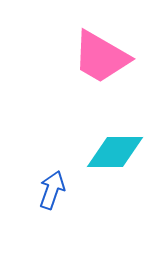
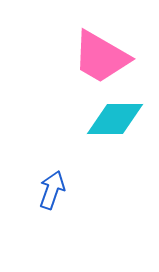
cyan diamond: moved 33 px up
